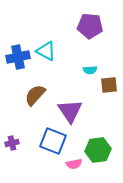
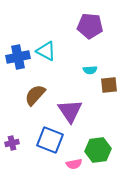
blue square: moved 3 px left, 1 px up
